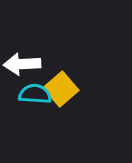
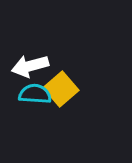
white arrow: moved 8 px right, 2 px down; rotated 12 degrees counterclockwise
